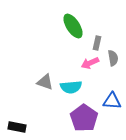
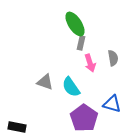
green ellipse: moved 2 px right, 2 px up
gray rectangle: moved 16 px left
pink arrow: rotated 84 degrees counterclockwise
cyan semicircle: rotated 60 degrees clockwise
blue triangle: moved 3 px down; rotated 12 degrees clockwise
